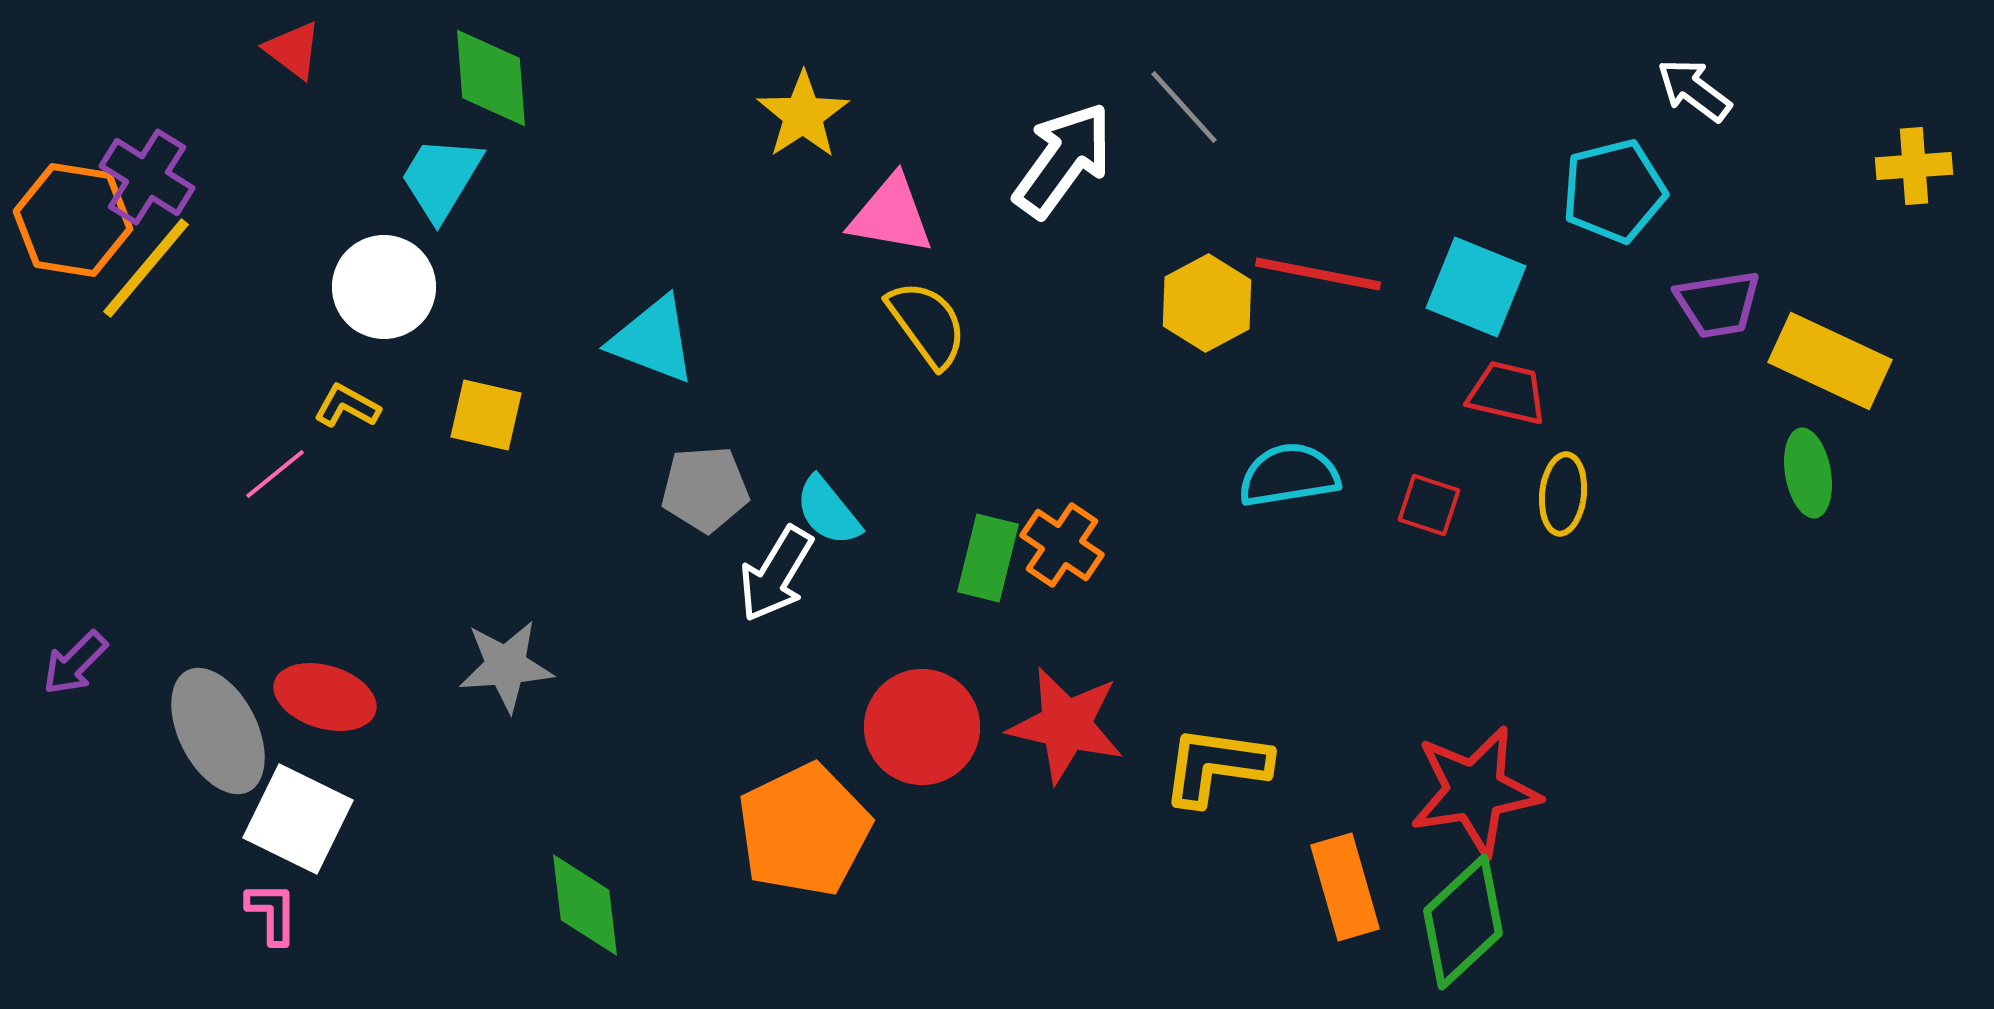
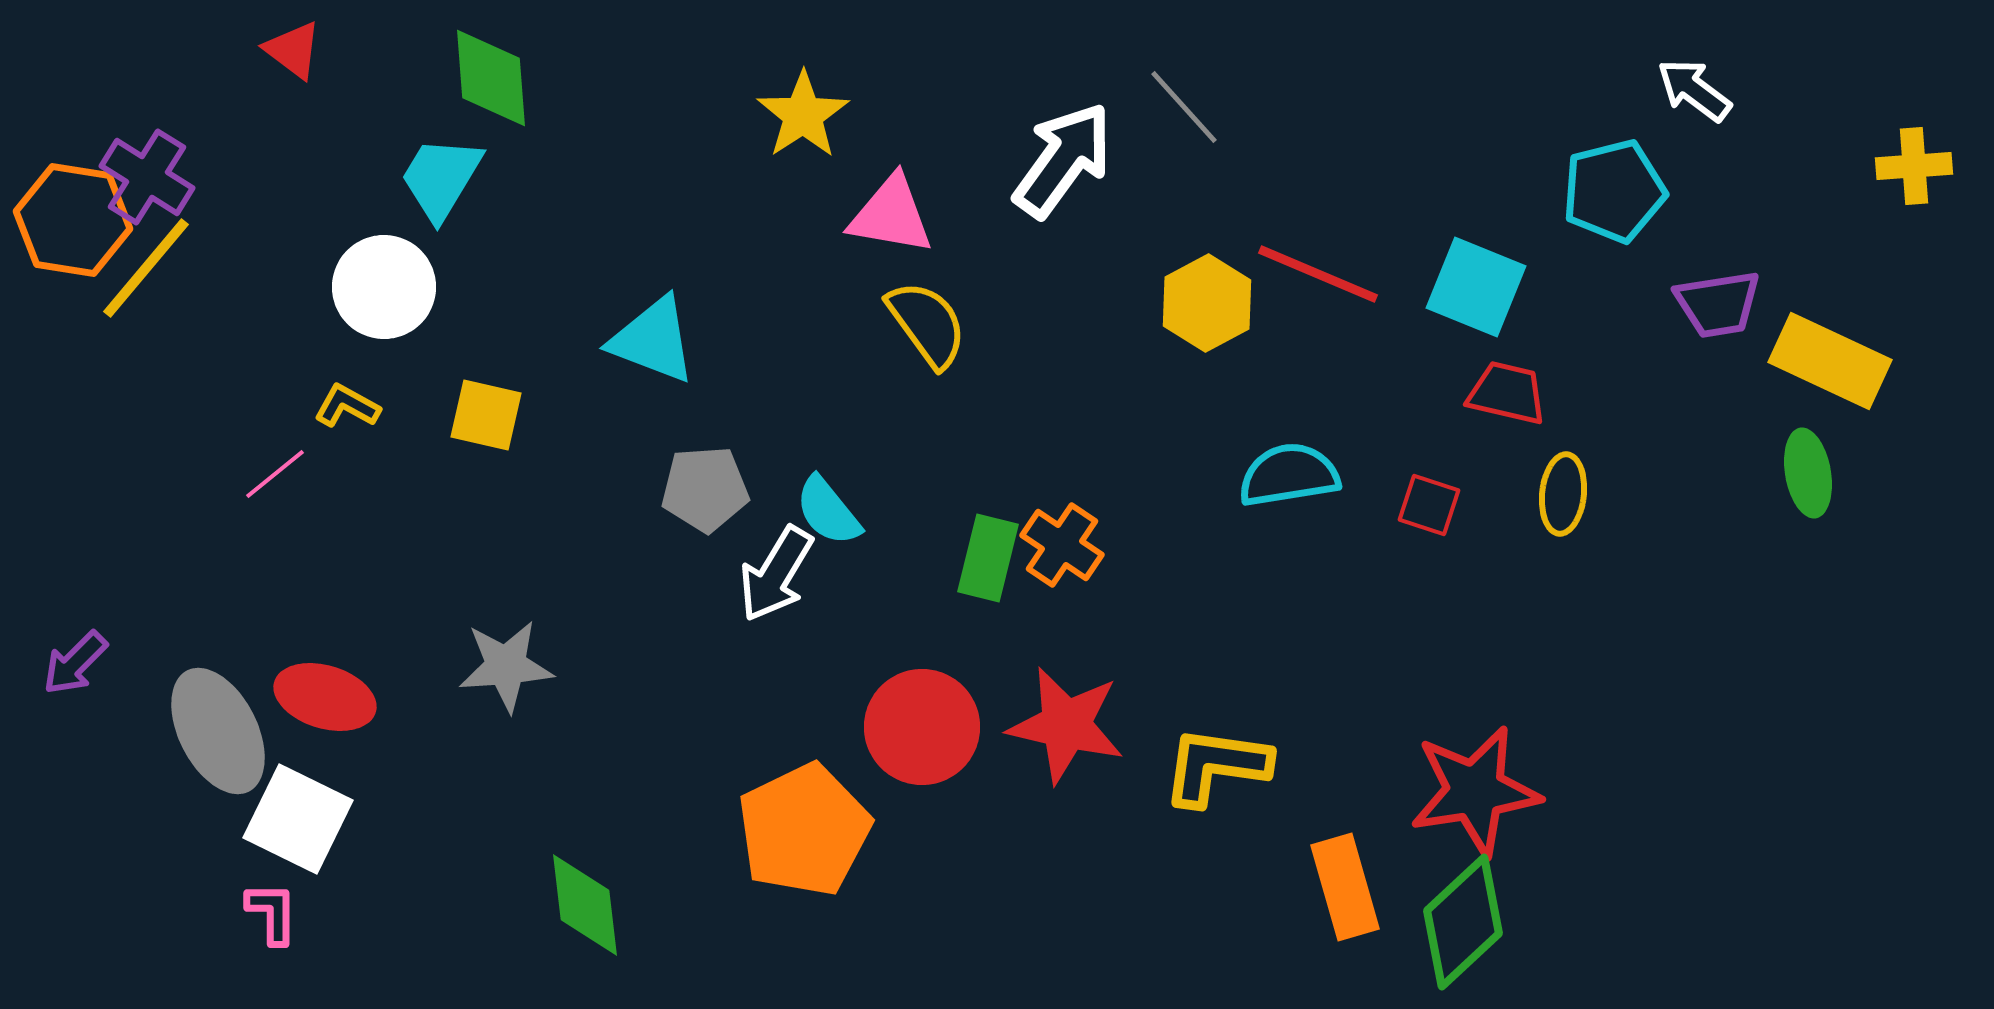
red line at (1318, 274): rotated 12 degrees clockwise
